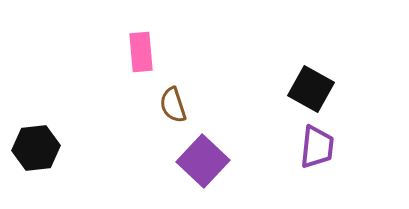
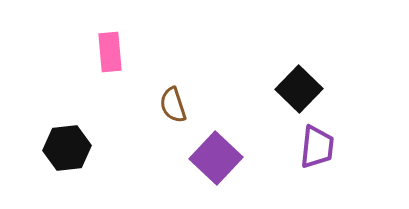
pink rectangle: moved 31 px left
black square: moved 12 px left; rotated 15 degrees clockwise
black hexagon: moved 31 px right
purple square: moved 13 px right, 3 px up
